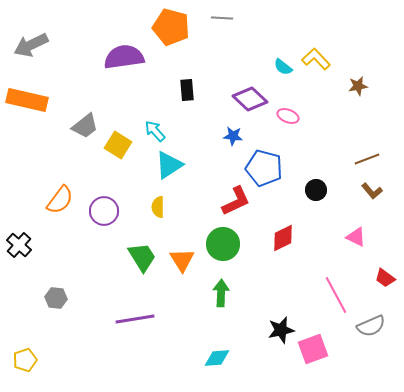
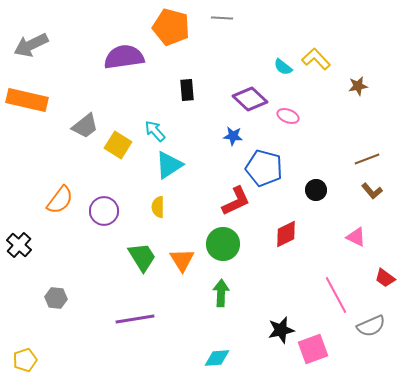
red diamond: moved 3 px right, 4 px up
